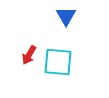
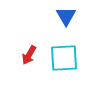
cyan square: moved 6 px right, 4 px up; rotated 8 degrees counterclockwise
